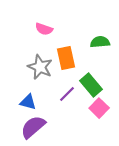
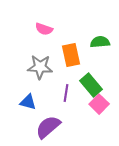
orange rectangle: moved 5 px right, 3 px up
gray star: rotated 20 degrees counterclockwise
purple line: moved 1 px left, 1 px up; rotated 36 degrees counterclockwise
pink square: moved 4 px up
purple semicircle: moved 15 px right
